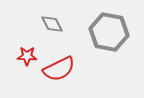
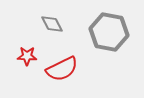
red semicircle: moved 3 px right
